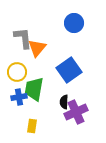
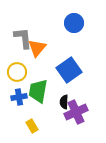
green trapezoid: moved 4 px right, 2 px down
yellow rectangle: rotated 40 degrees counterclockwise
